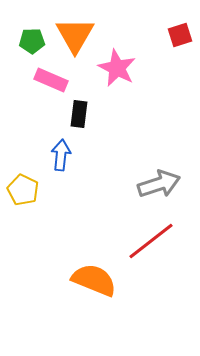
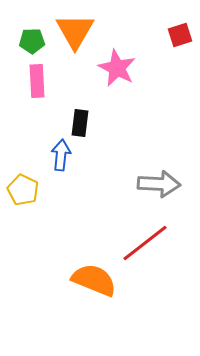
orange triangle: moved 4 px up
pink rectangle: moved 14 px left, 1 px down; rotated 64 degrees clockwise
black rectangle: moved 1 px right, 9 px down
gray arrow: rotated 21 degrees clockwise
red line: moved 6 px left, 2 px down
